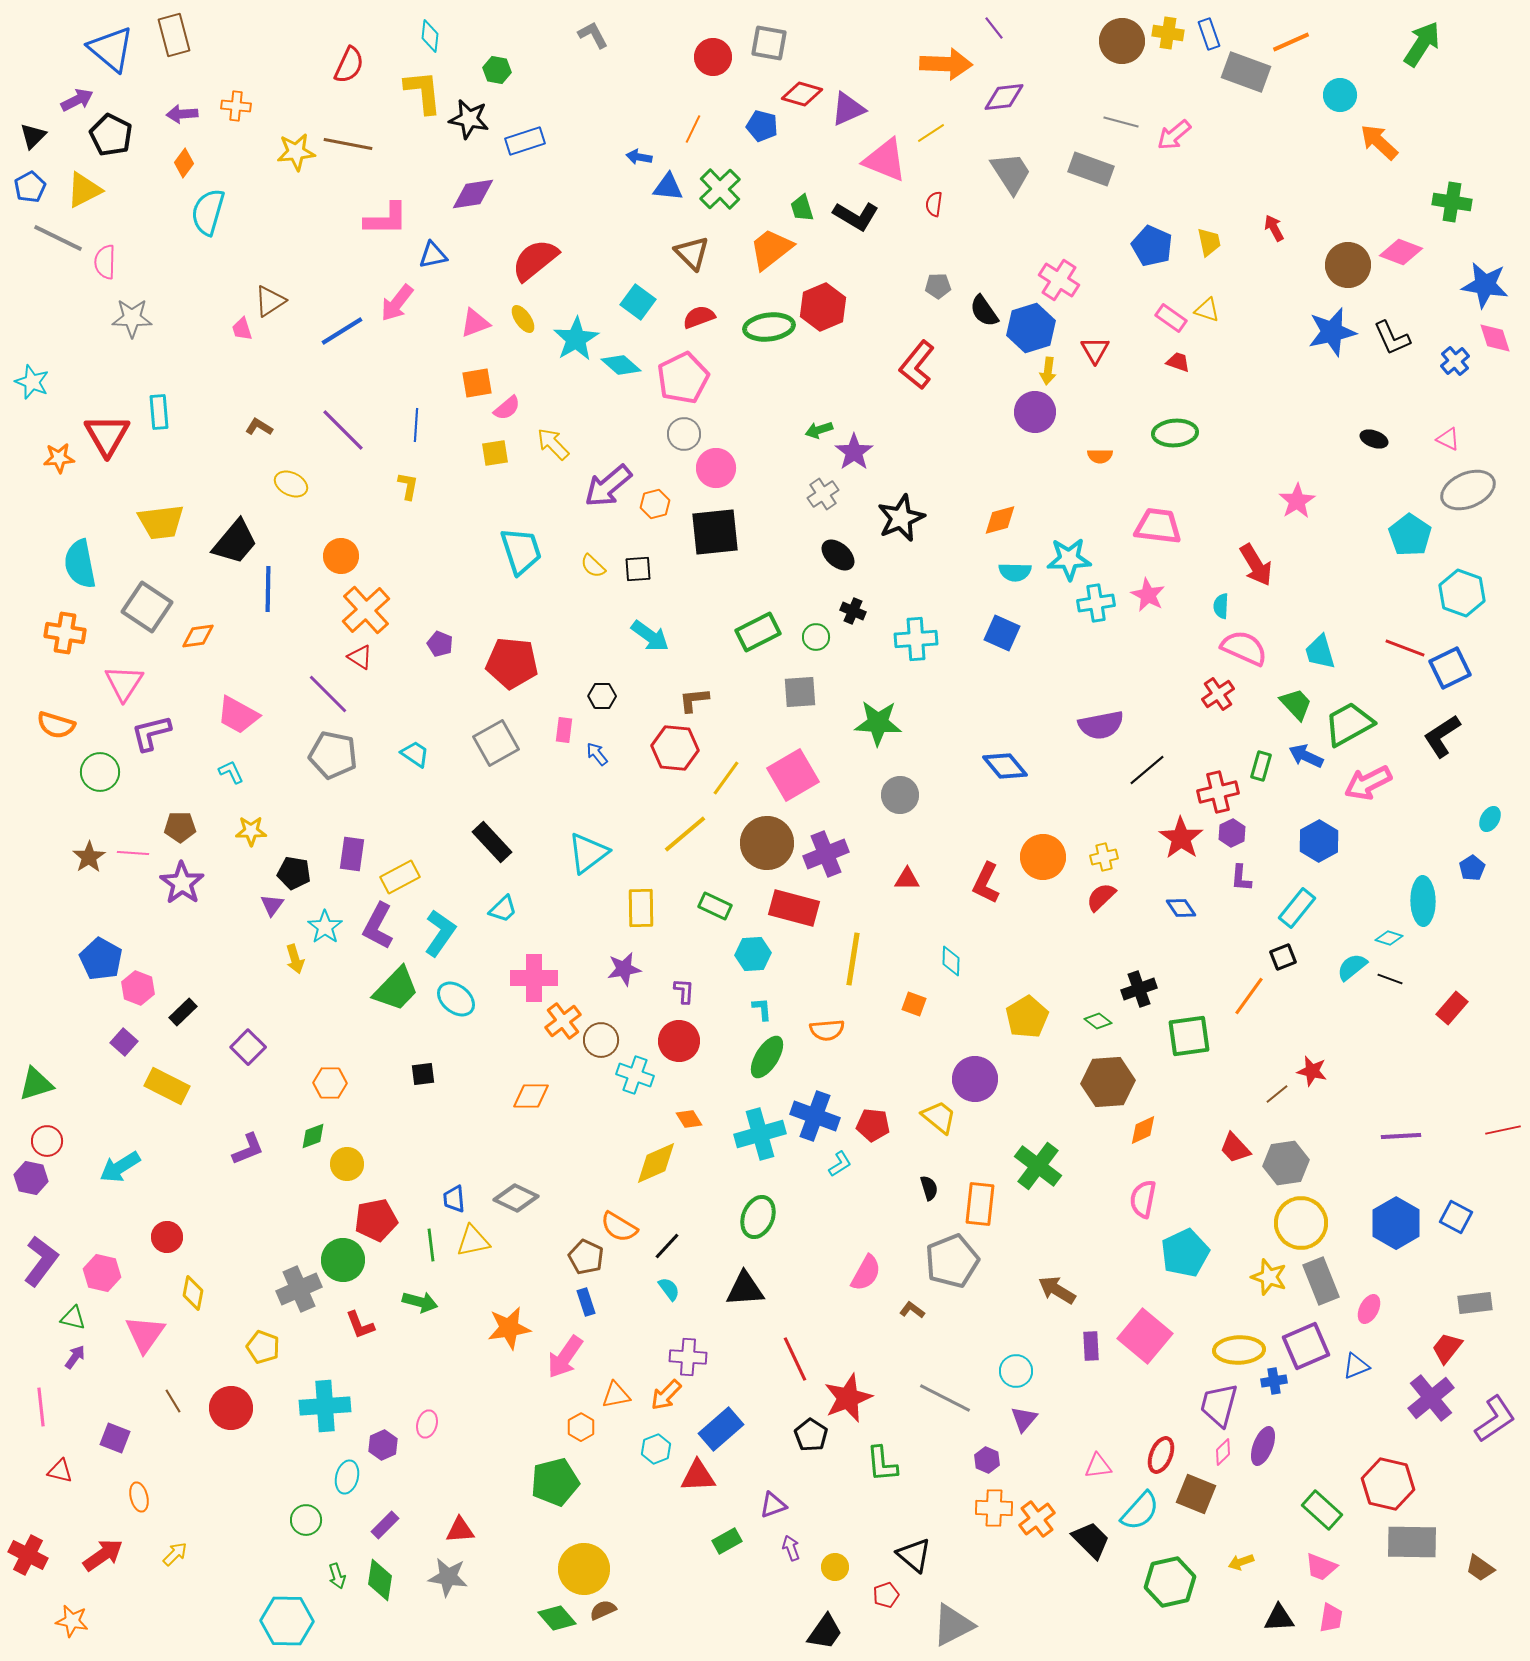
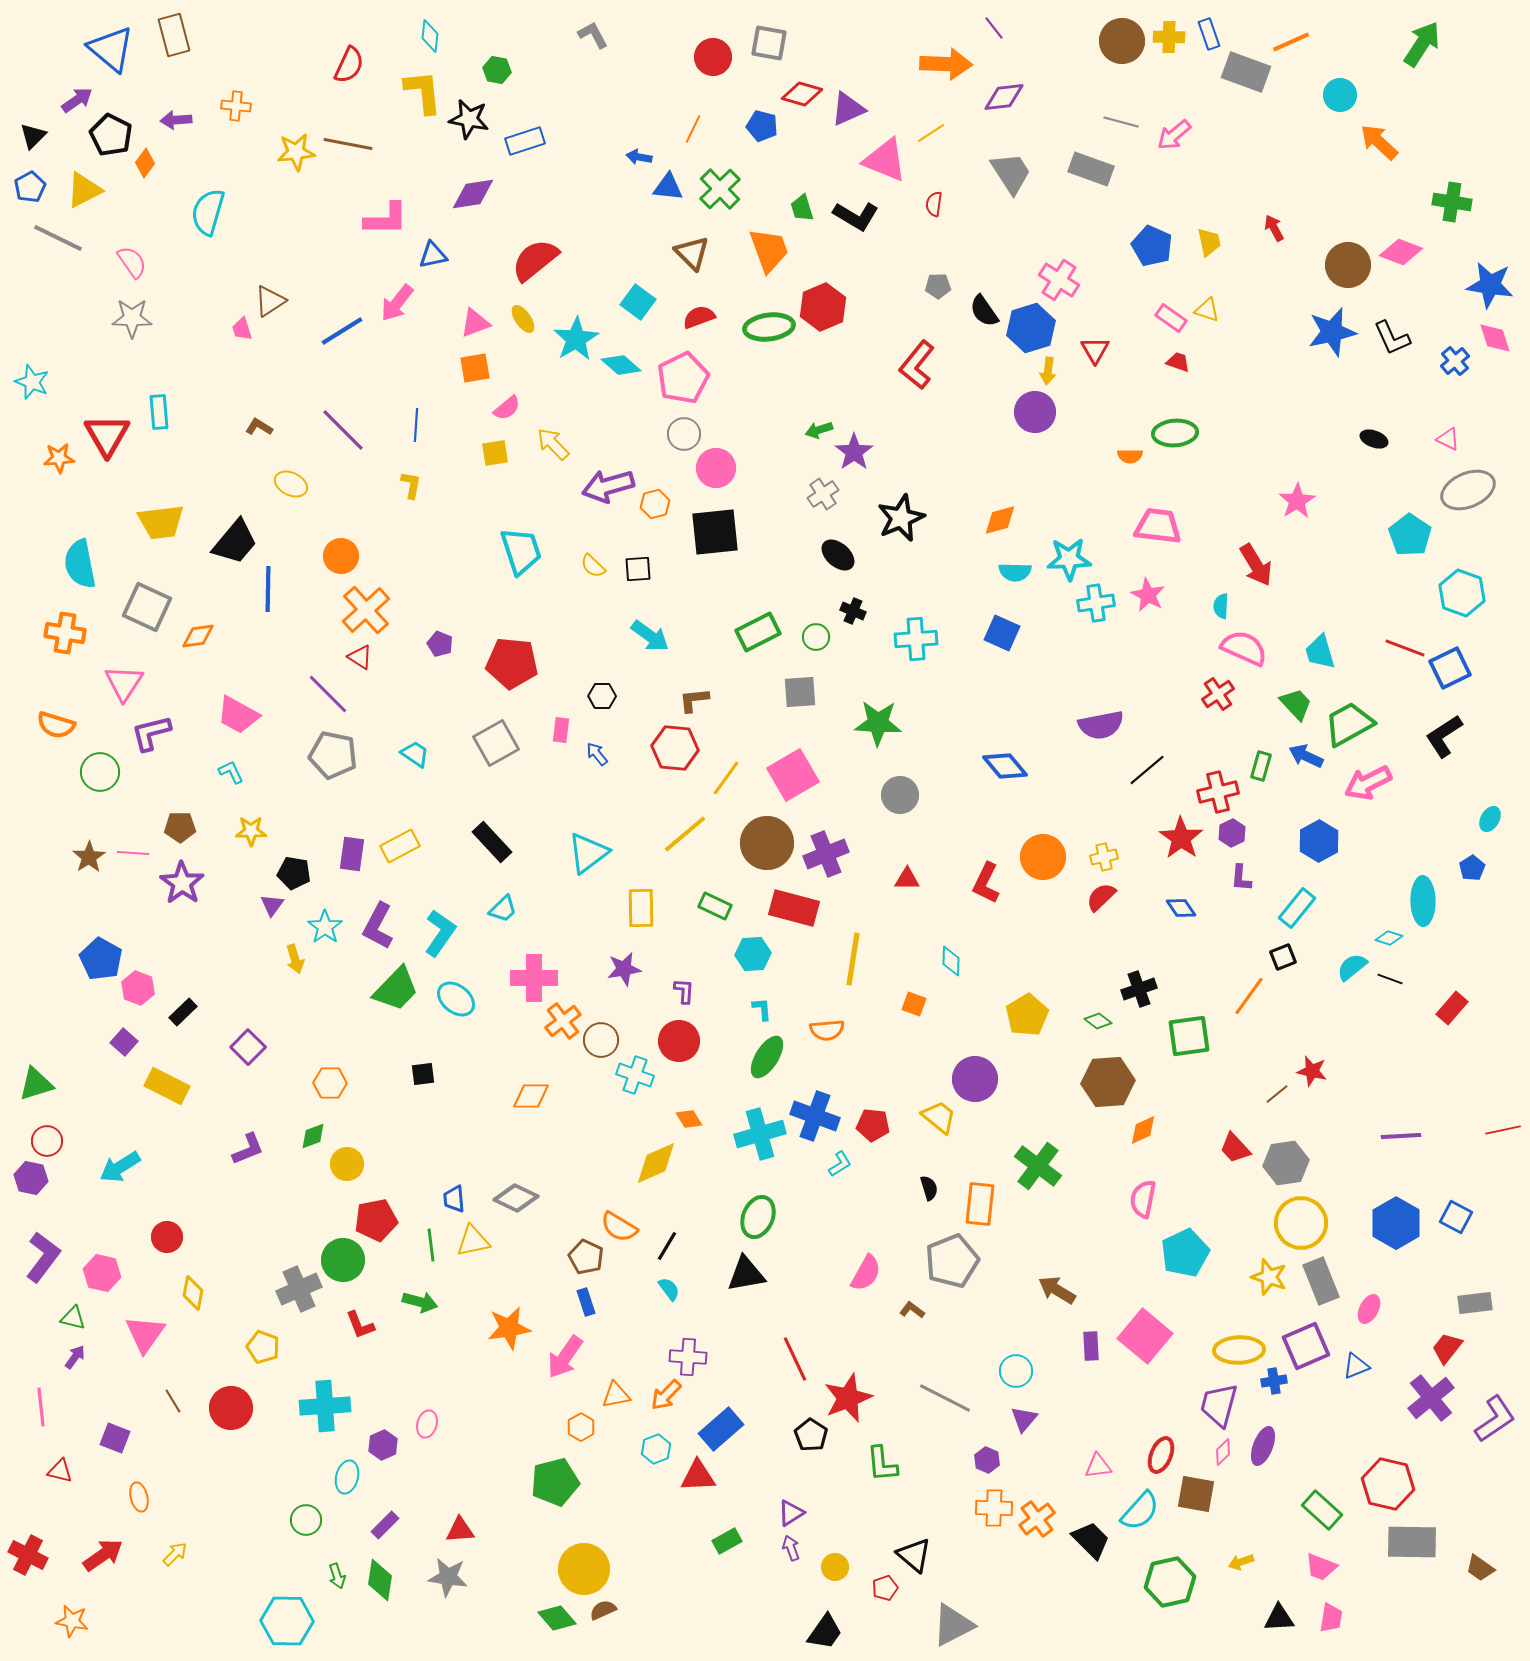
yellow cross at (1168, 33): moved 1 px right, 4 px down; rotated 8 degrees counterclockwise
purple arrow at (77, 100): rotated 8 degrees counterclockwise
purple arrow at (182, 114): moved 6 px left, 6 px down
orange diamond at (184, 163): moved 39 px left
orange trapezoid at (771, 249): moved 2 px left, 1 px down; rotated 108 degrees clockwise
pink semicircle at (105, 262): moved 27 px right; rotated 144 degrees clockwise
blue star at (1485, 285): moved 5 px right
orange square at (477, 383): moved 2 px left, 15 px up
orange semicircle at (1100, 456): moved 30 px right
yellow L-shape at (408, 486): moved 3 px right, 1 px up
purple arrow at (608, 486): rotated 24 degrees clockwise
gray square at (147, 607): rotated 9 degrees counterclockwise
pink rectangle at (564, 730): moved 3 px left
black L-shape at (1442, 736): moved 2 px right
yellow rectangle at (400, 877): moved 31 px up
yellow pentagon at (1027, 1017): moved 2 px up
black line at (667, 1246): rotated 12 degrees counterclockwise
purple L-shape at (41, 1261): moved 2 px right, 4 px up
black triangle at (745, 1289): moved 1 px right, 15 px up; rotated 6 degrees counterclockwise
brown square at (1196, 1494): rotated 12 degrees counterclockwise
purple triangle at (773, 1505): moved 18 px right, 8 px down; rotated 12 degrees counterclockwise
red pentagon at (886, 1595): moved 1 px left, 7 px up
